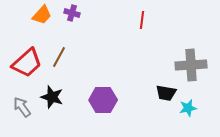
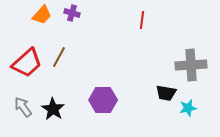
black star: moved 1 px right, 12 px down; rotated 15 degrees clockwise
gray arrow: moved 1 px right
